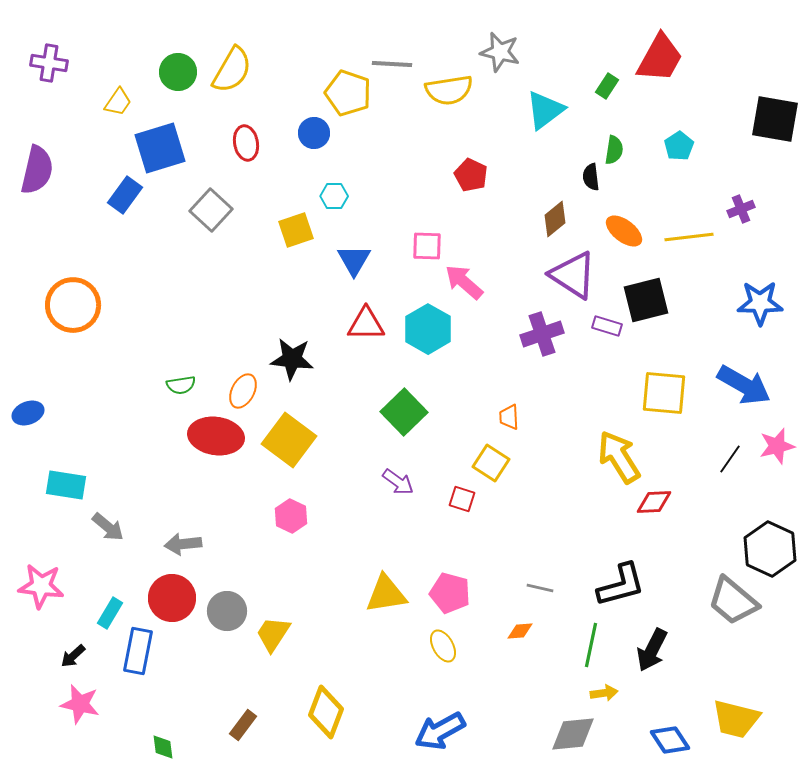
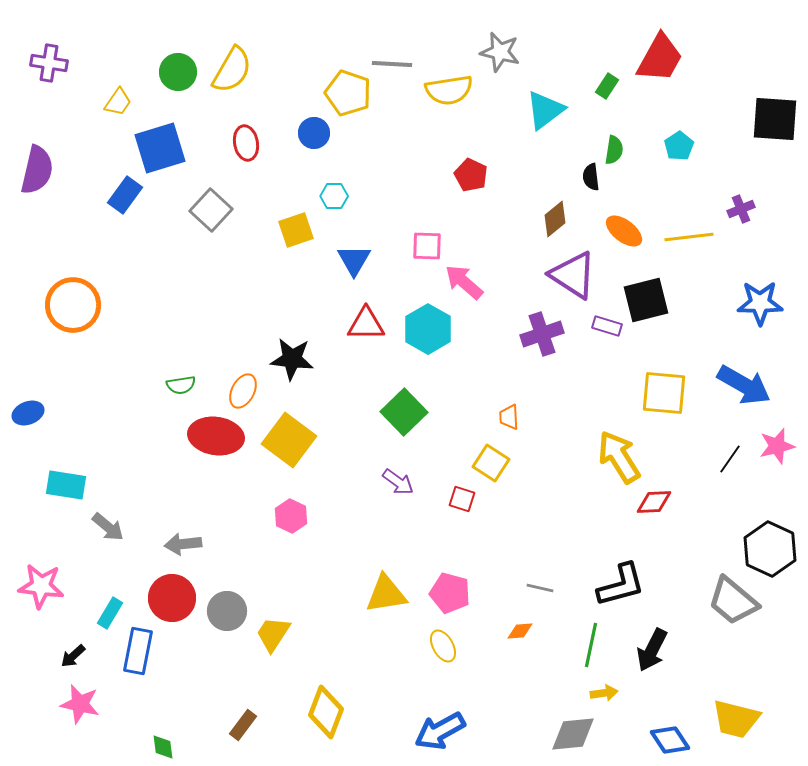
black square at (775, 119): rotated 6 degrees counterclockwise
